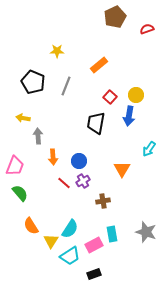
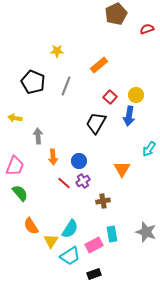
brown pentagon: moved 1 px right, 3 px up
yellow arrow: moved 8 px left
black trapezoid: rotated 20 degrees clockwise
